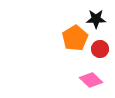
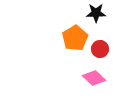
black star: moved 6 px up
pink diamond: moved 3 px right, 2 px up
